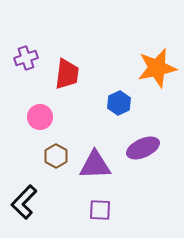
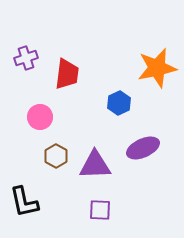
black L-shape: rotated 56 degrees counterclockwise
